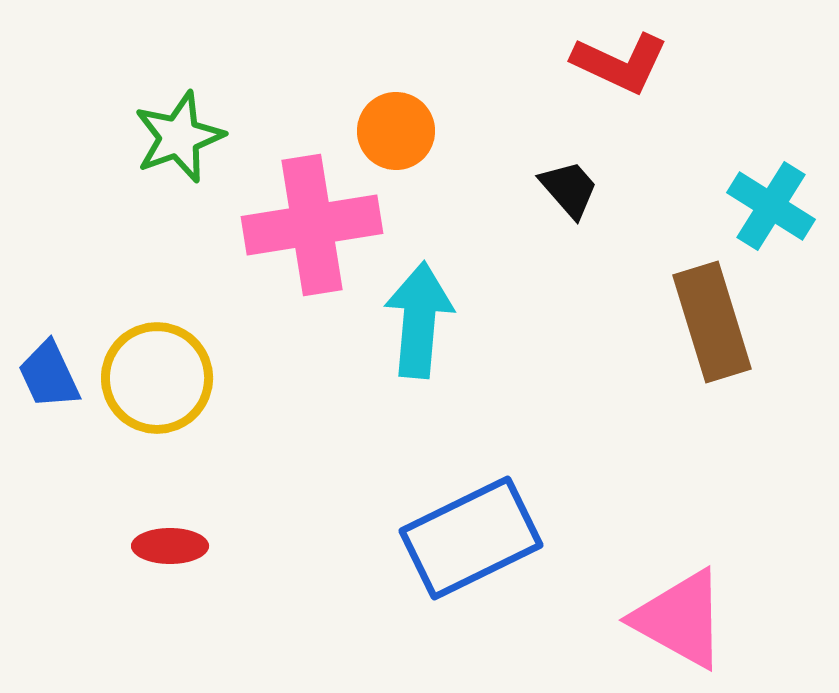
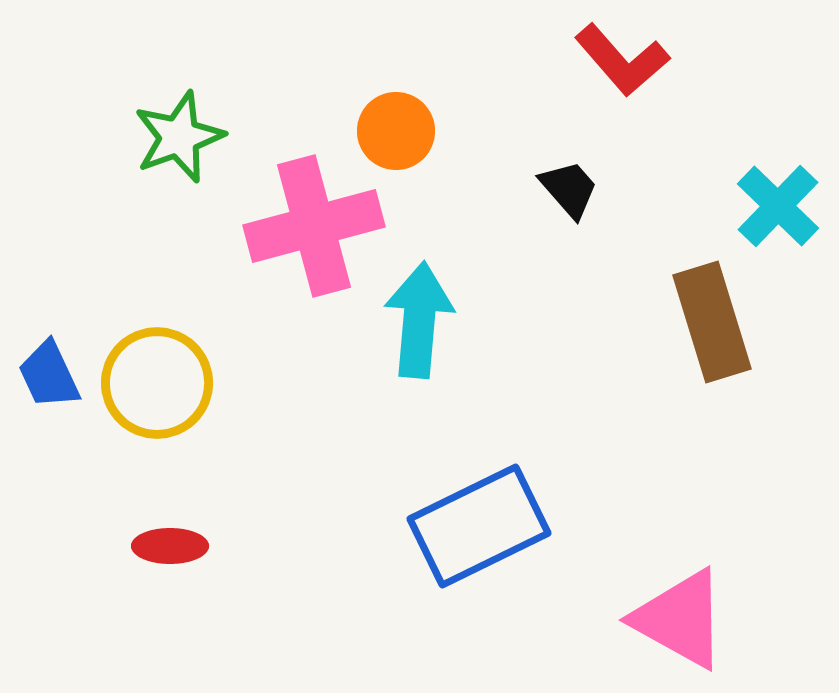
red L-shape: moved 2 px right, 3 px up; rotated 24 degrees clockwise
cyan cross: moved 7 px right; rotated 12 degrees clockwise
pink cross: moved 2 px right, 1 px down; rotated 6 degrees counterclockwise
yellow circle: moved 5 px down
blue rectangle: moved 8 px right, 12 px up
